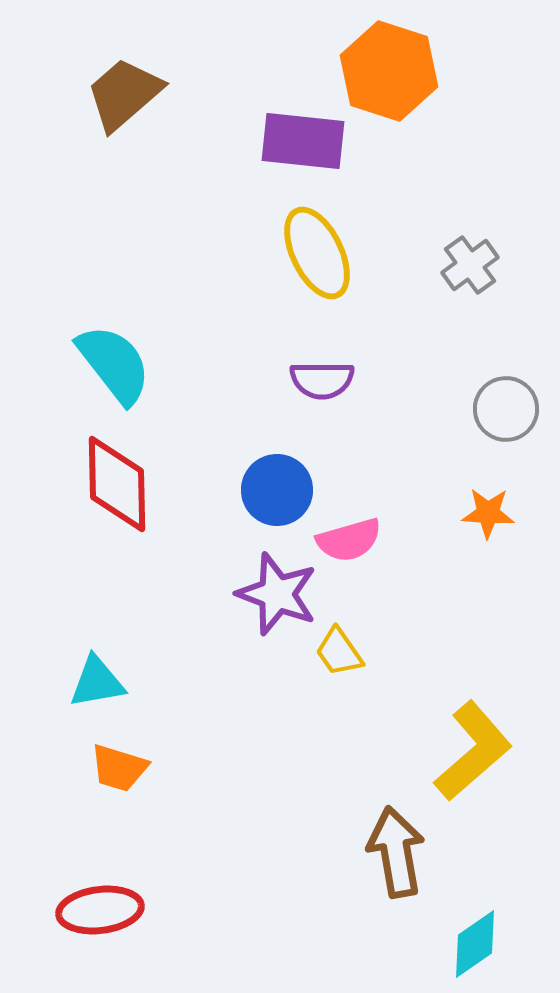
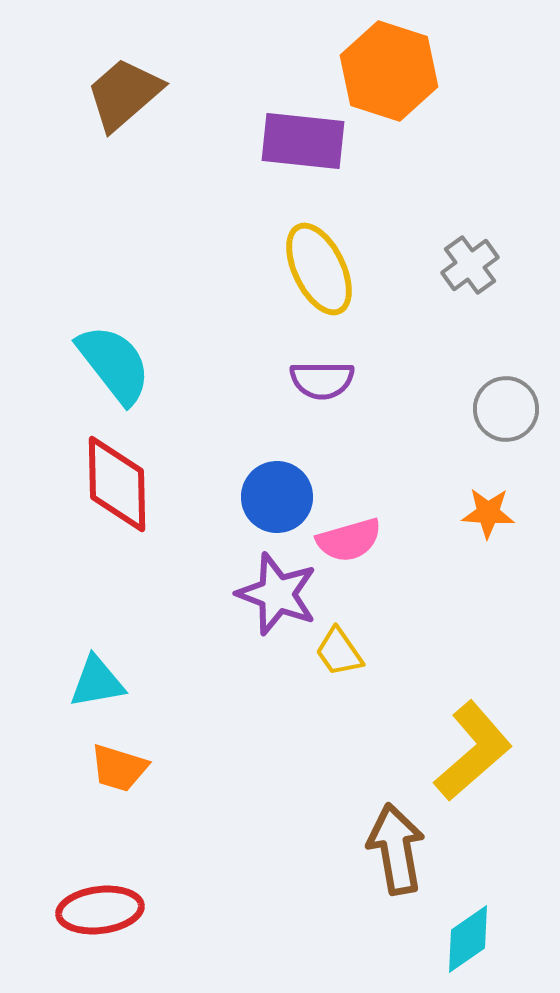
yellow ellipse: moved 2 px right, 16 px down
blue circle: moved 7 px down
brown arrow: moved 3 px up
cyan diamond: moved 7 px left, 5 px up
